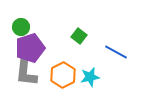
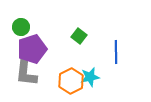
purple pentagon: moved 2 px right, 1 px down
blue line: rotated 60 degrees clockwise
orange hexagon: moved 8 px right, 6 px down
